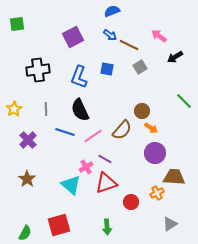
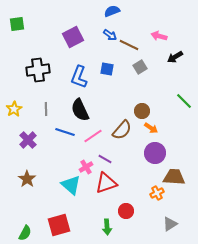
pink arrow: rotated 21 degrees counterclockwise
red circle: moved 5 px left, 9 px down
